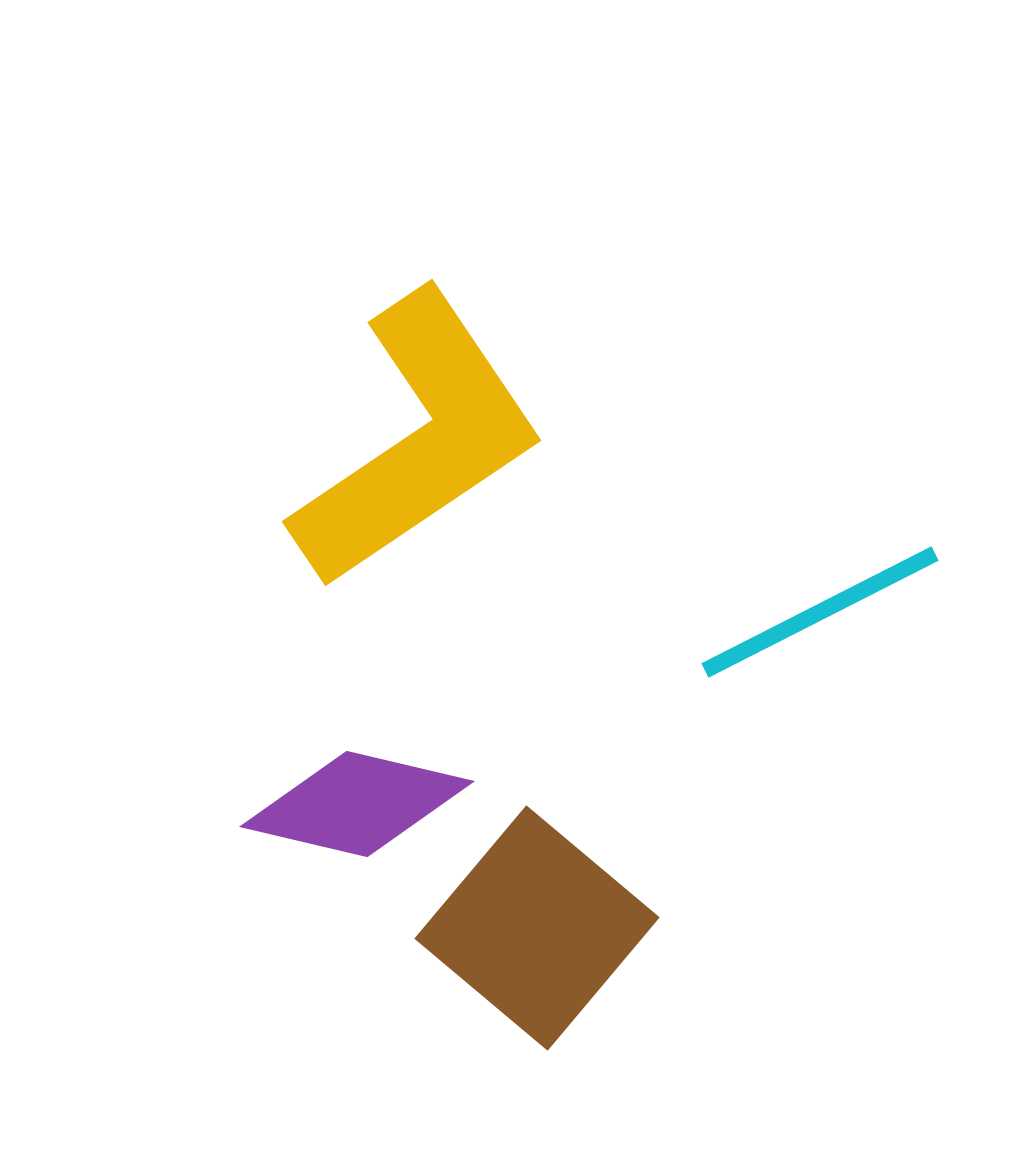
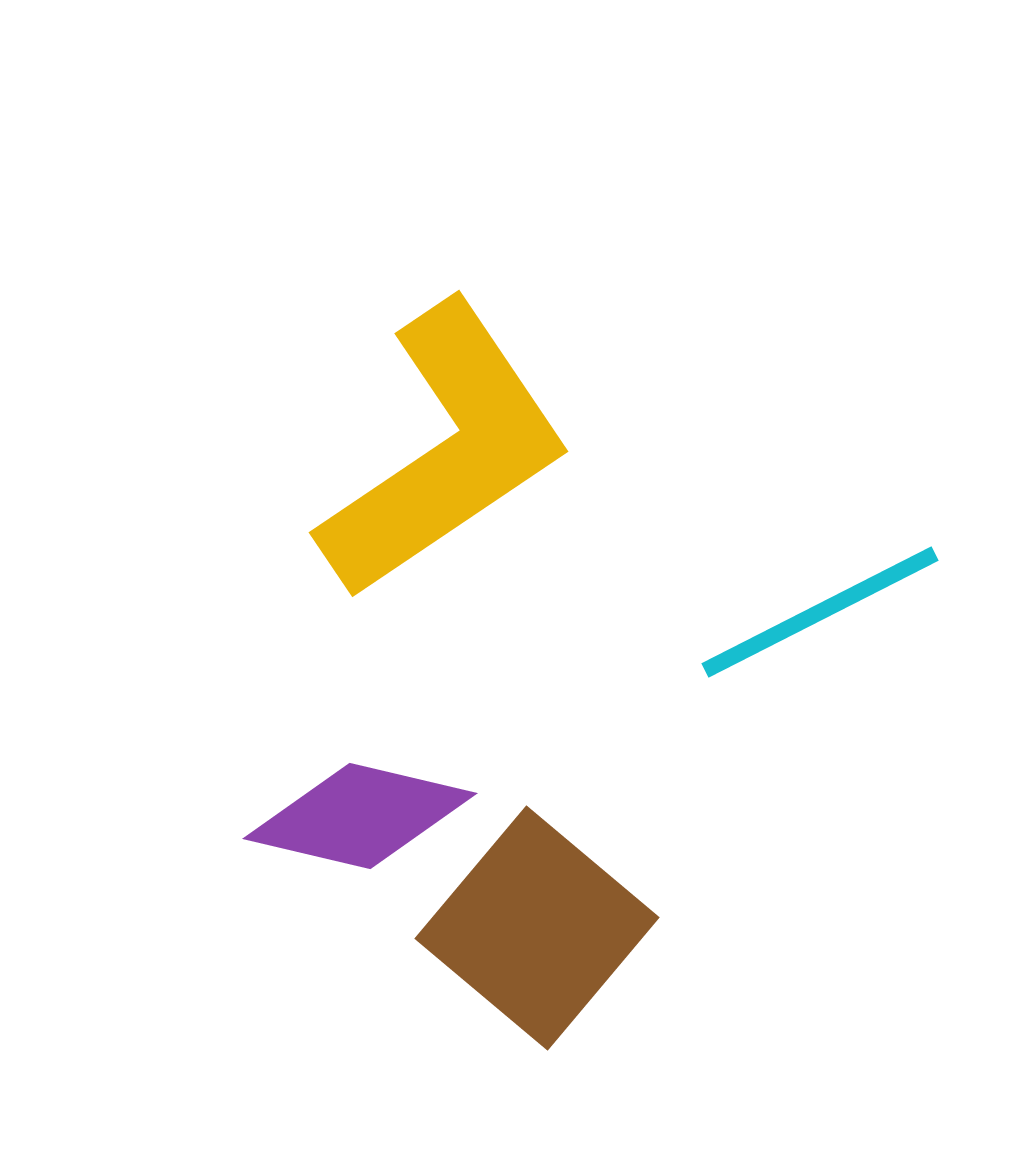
yellow L-shape: moved 27 px right, 11 px down
purple diamond: moved 3 px right, 12 px down
